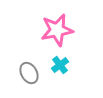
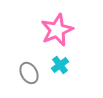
pink star: rotated 12 degrees counterclockwise
